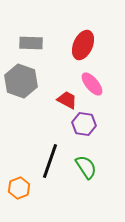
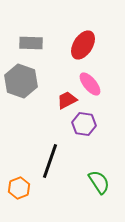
red ellipse: rotated 8 degrees clockwise
pink ellipse: moved 2 px left
red trapezoid: rotated 55 degrees counterclockwise
green semicircle: moved 13 px right, 15 px down
